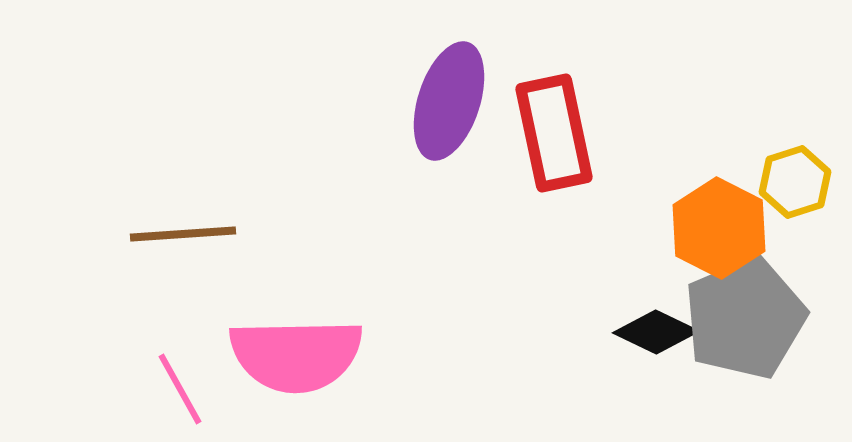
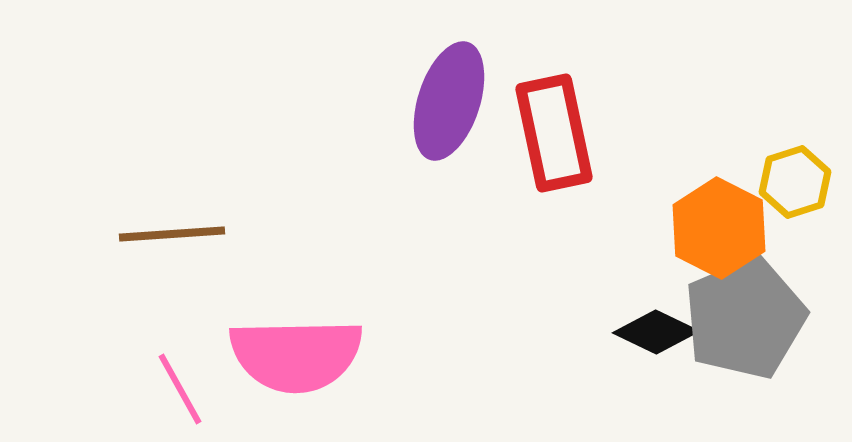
brown line: moved 11 px left
